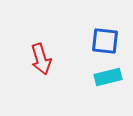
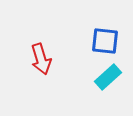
cyan rectangle: rotated 28 degrees counterclockwise
